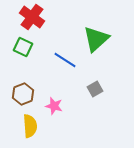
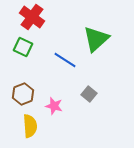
gray square: moved 6 px left, 5 px down; rotated 21 degrees counterclockwise
